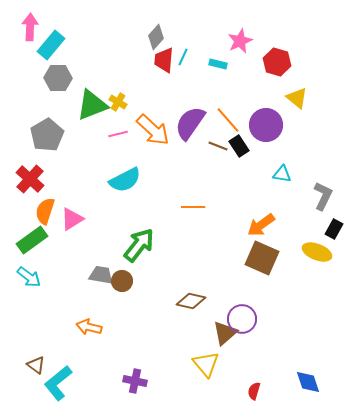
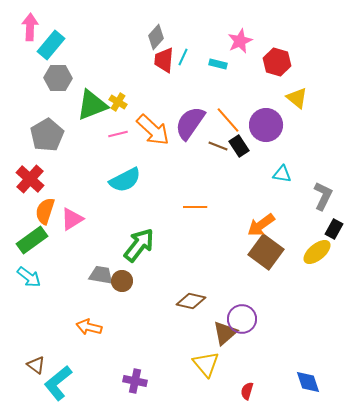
orange line at (193, 207): moved 2 px right
yellow ellipse at (317, 252): rotated 60 degrees counterclockwise
brown square at (262, 258): moved 4 px right, 6 px up; rotated 12 degrees clockwise
red semicircle at (254, 391): moved 7 px left
